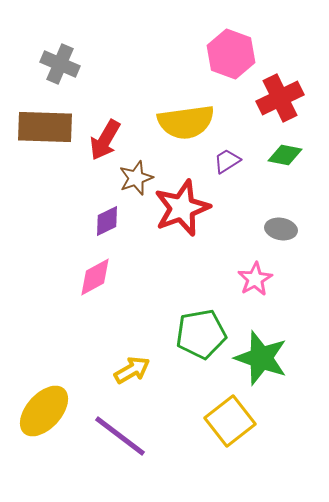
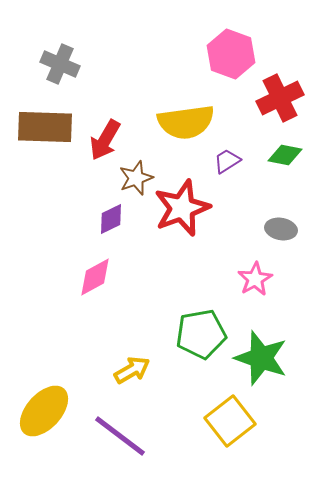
purple diamond: moved 4 px right, 2 px up
